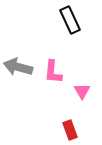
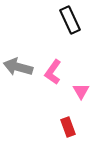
pink L-shape: rotated 30 degrees clockwise
pink triangle: moved 1 px left
red rectangle: moved 2 px left, 3 px up
